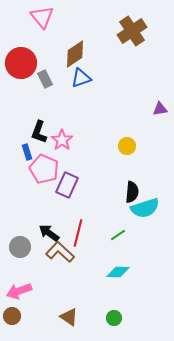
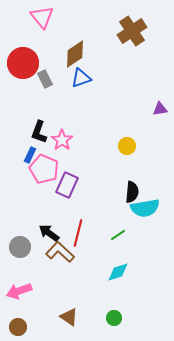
red circle: moved 2 px right
blue rectangle: moved 3 px right, 3 px down; rotated 42 degrees clockwise
cyan semicircle: rotated 8 degrees clockwise
cyan diamond: rotated 20 degrees counterclockwise
brown circle: moved 6 px right, 11 px down
